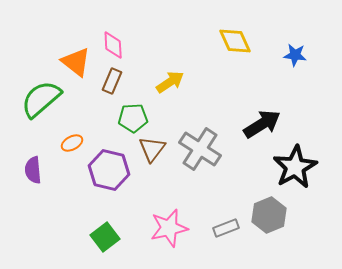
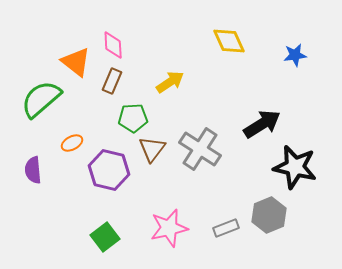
yellow diamond: moved 6 px left
blue star: rotated 15 degrees counterclockwise
black star: rotated 30 degrees counterclockwise
